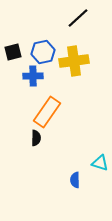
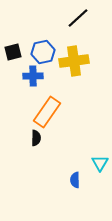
cyan triangle: rotated 42 degrees clockwise
